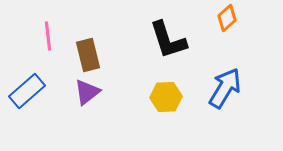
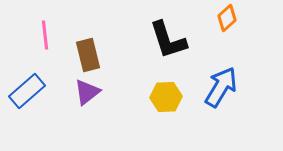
pink line: moved 3 px left, 1 px up
blue arrow: moved 4 px left, 1 px up
